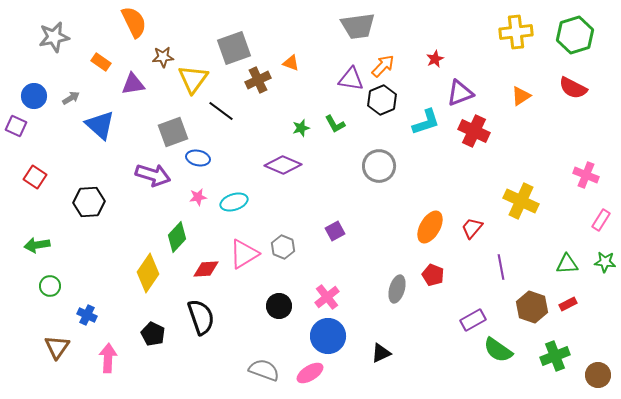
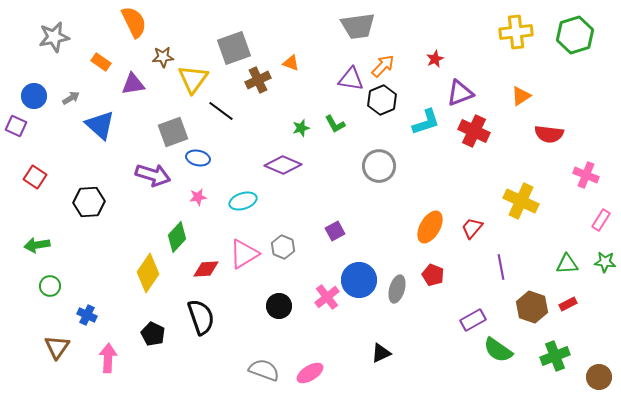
red semicircle at (573, 88): moved 24 px left, 46 px down; rotated 20 degrees counterclockwise
cyan ellipse at (234, 202): moved 9 px right, 1 px up
blue circle at (328, 336): moved 31 px right, 56 px up
brown circle at (598, 375): moved 1 px right, 2 px down
